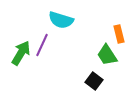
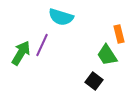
cyan semicircle: moved 3 px up
